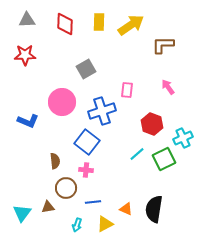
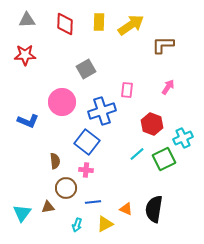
pink arrow: rotated 70 degrees clockwise
